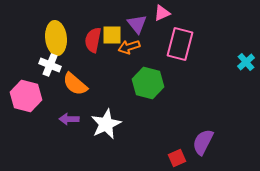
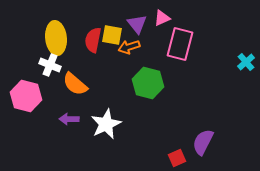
pink triangle: moved 5 px down
yellow square: rotated 10 degrees clockwise
